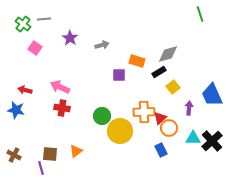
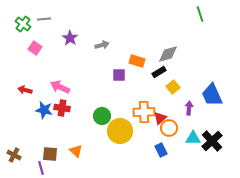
blue star: moved 28 px right
orange triangle: rotated 40 degrees counterclockwise
